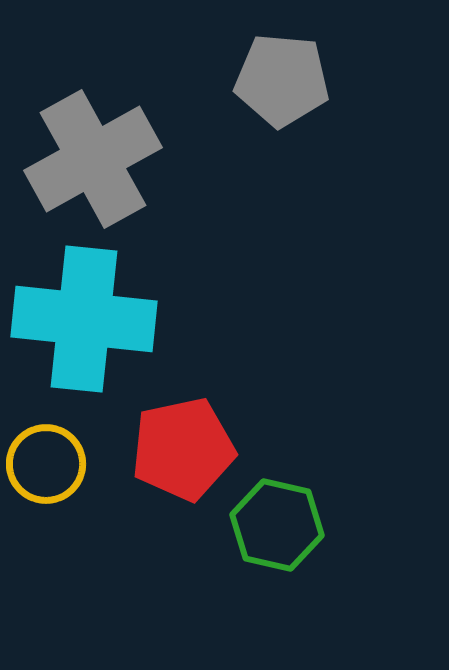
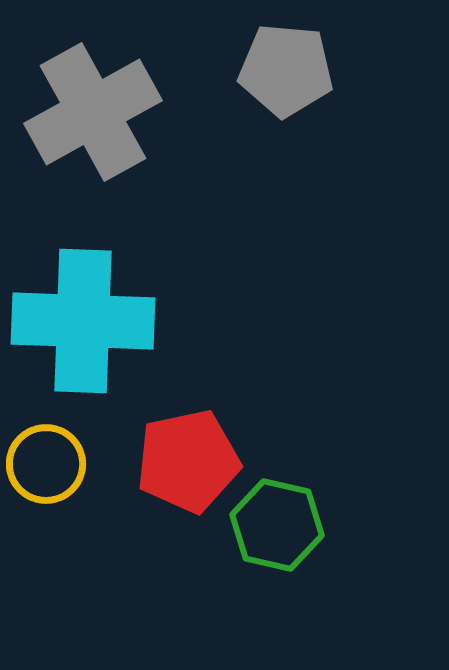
gray pentagon: moved 4 px right, 10 px up
gray cross: moved 47 px up
cyan cross: moved 1 px left, 2 px down; rotated 4 degrees counterclockwise
red pentagon: moved 5 px right, 12 px down
